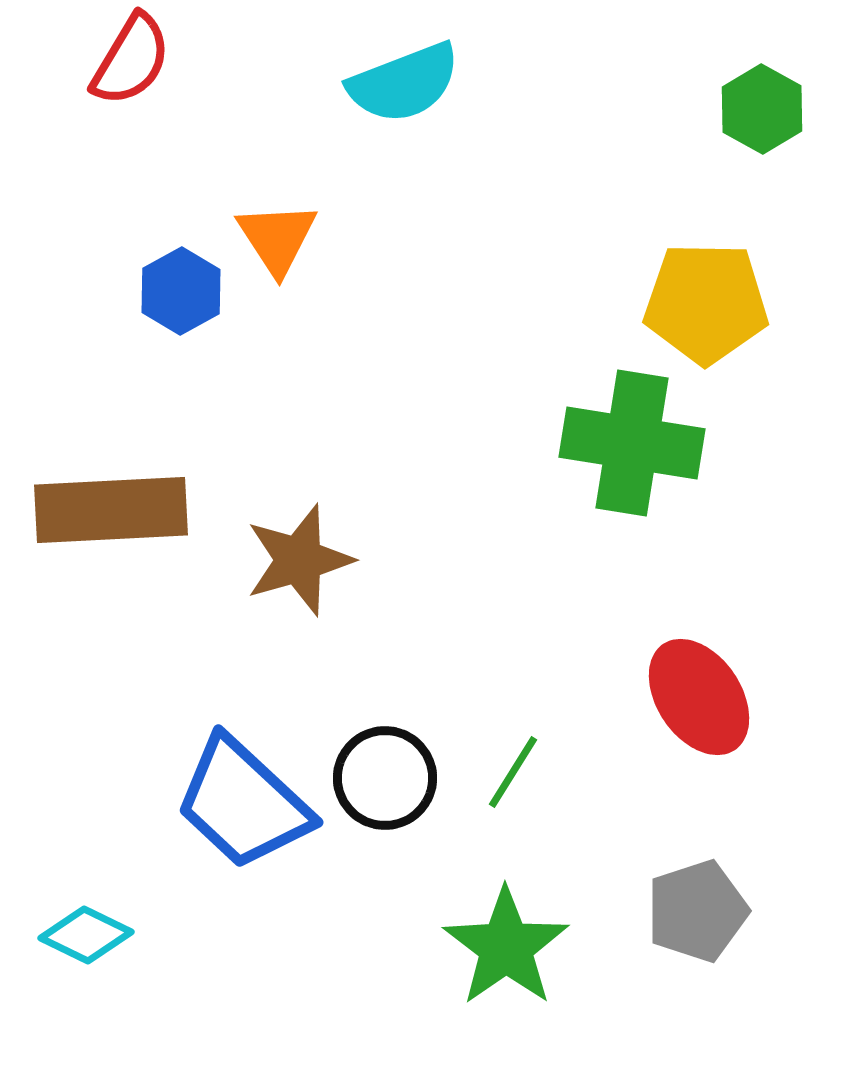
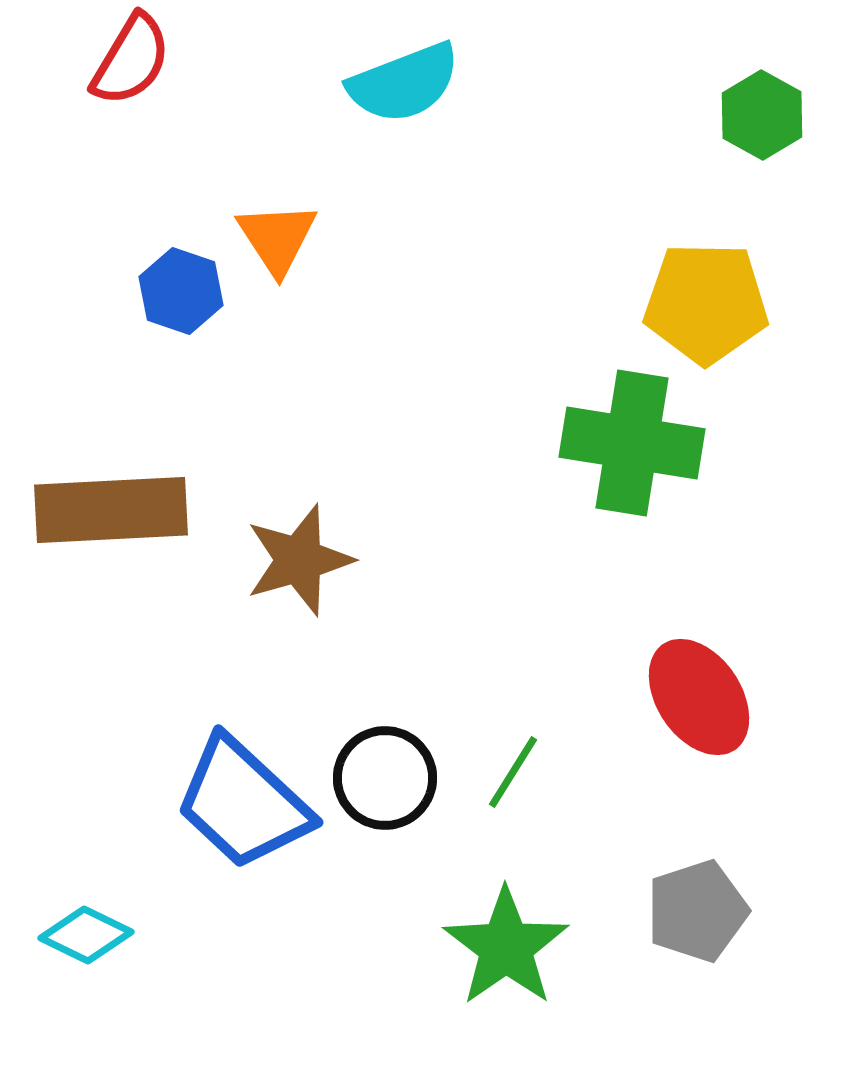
green hexagon: moved 6 px down
blue hexagon: rotated 12 degrees counterclockwise
